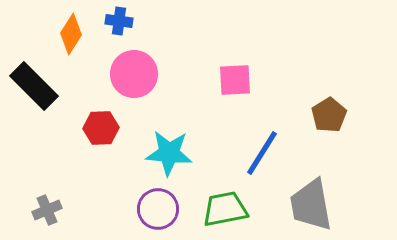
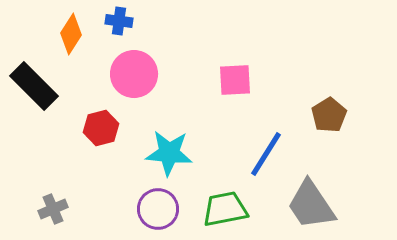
red hexagon: rotated 12 degrees counterclockwise
blue line: moved 4 px right, 1 px down
gray trapezoid: rotated 24 degrees counterclockwise
gray cross: moved 6 px right, 1 px up
